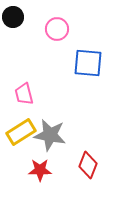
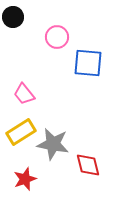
pink circle: moved 8 px down
pink trapezoid: rotated 25 degrees counterclockwise
gray star: moved 3 px right, 9 px down
red diamond: rotated 36 degrees counterclockwise
red star: moved 15 px left, 9 px down; rotated 20 degrees counterclockwise
